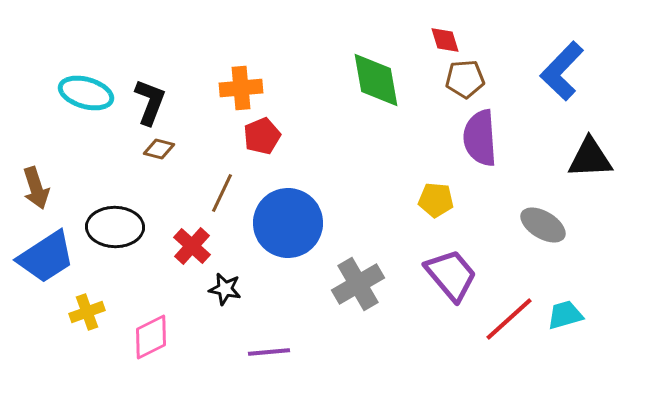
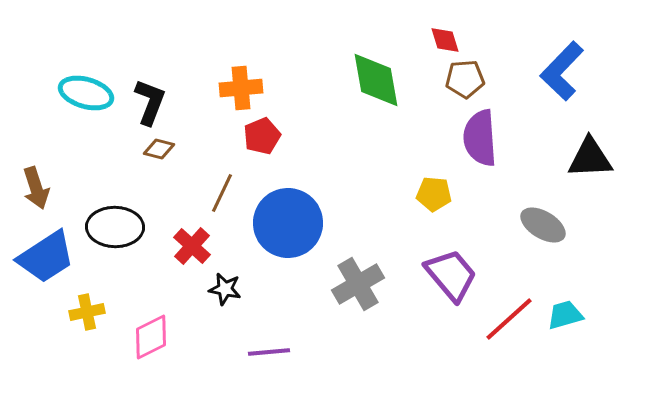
yellow pentagon: moved 2 px left, 6 px up
yellow cross: rotated 8 degrees clockwise
